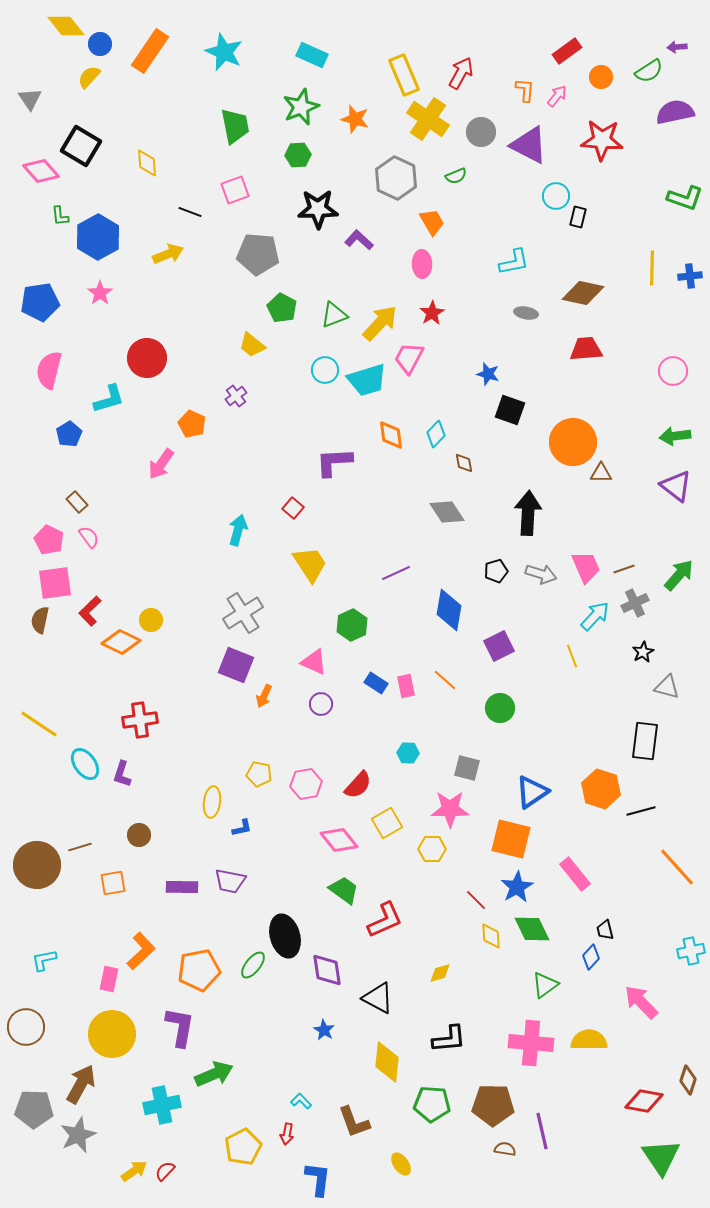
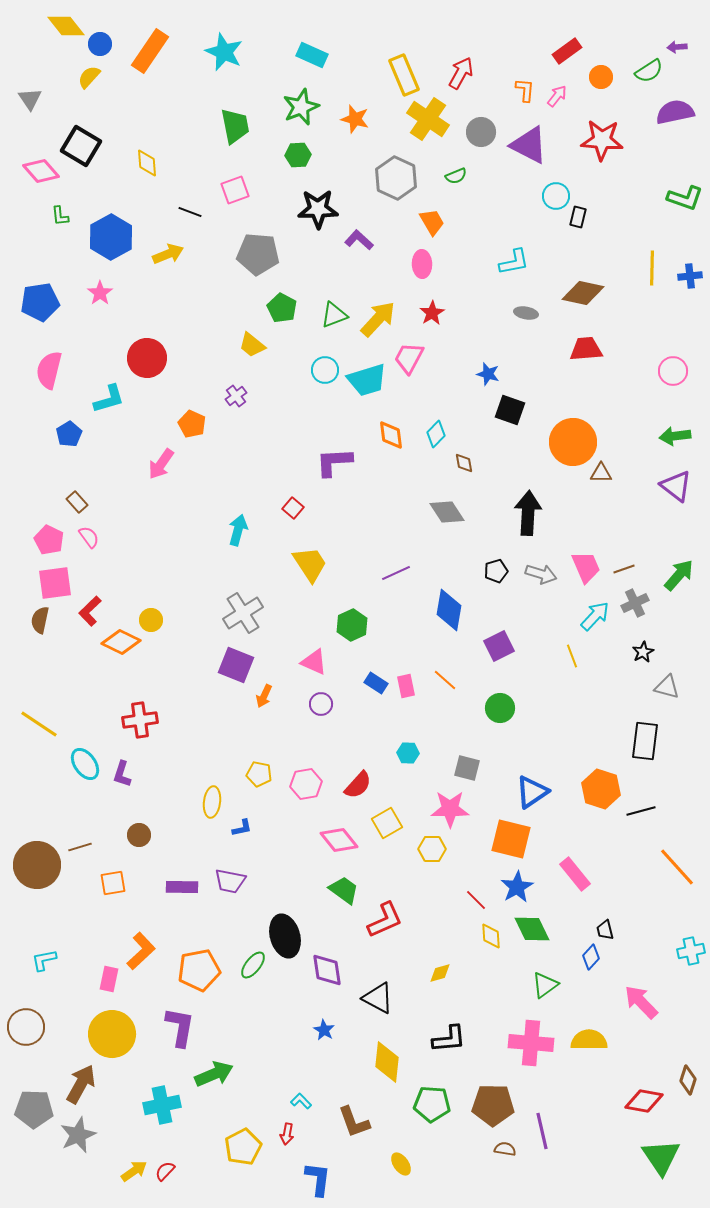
blue hexagon at (98, 237): moved 13 px right
yellow arrow at (380, 323): moved 2 px left, 4 px up
